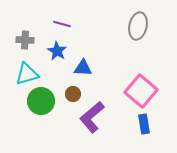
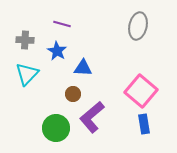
cyan triangle: rotated 30 degrees counterclockwise
green circle: moved 15 px right, 27 px down
